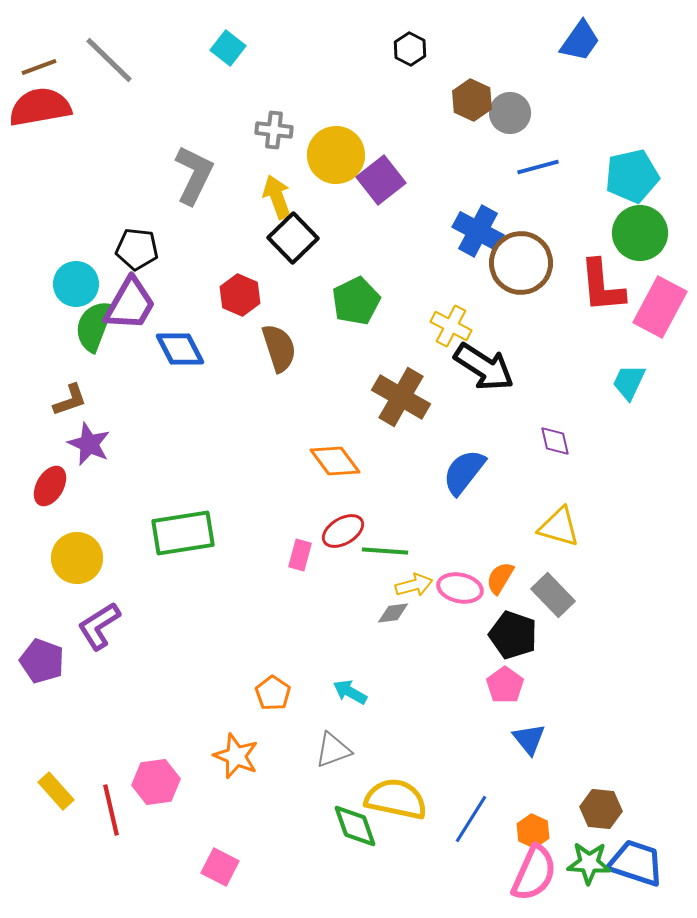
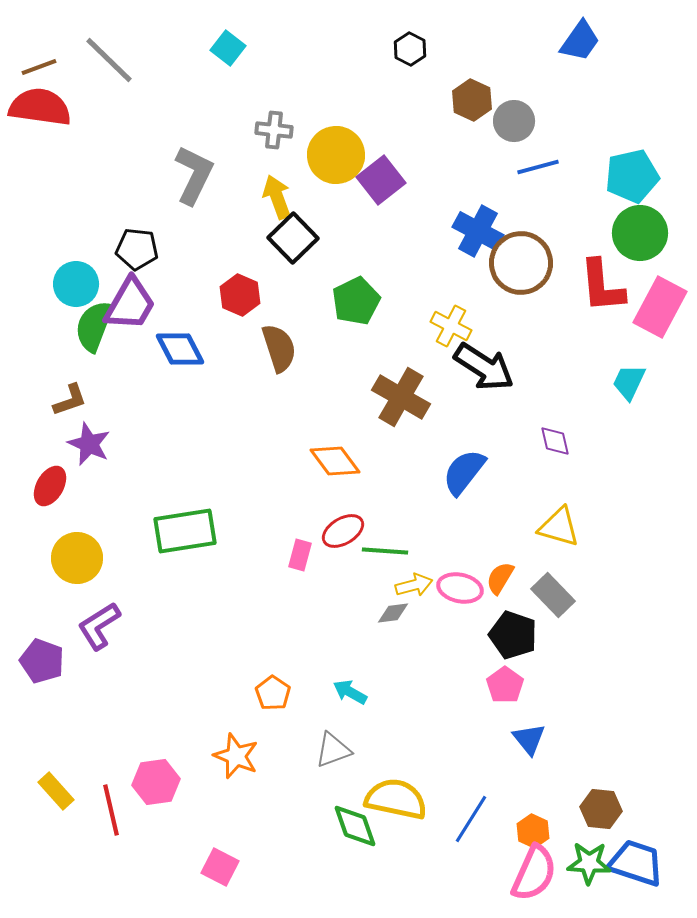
red semicircle at (40, 107): rotated 18 degrees clockwise
gray circle at (510, 113): moved 4 px right, 8 px down
green rectangle at (183, 533): moved 2 px right, 2 px up
